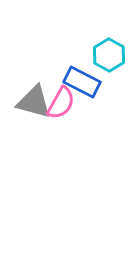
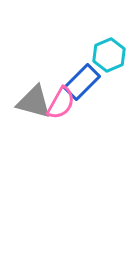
cyan hexagon: rotated 8 degrees clockwise
blue rectangle: rotated 72 degrees counterclockwise
